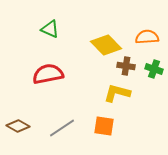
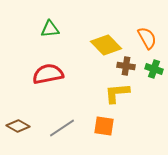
green triangle: rotated 30 degrees counterclockwise
orange semicircle: moved 1 px down; rotated 65 degrees clockwise
yellow L-shape: rotated 20 degrees counterclockwise
